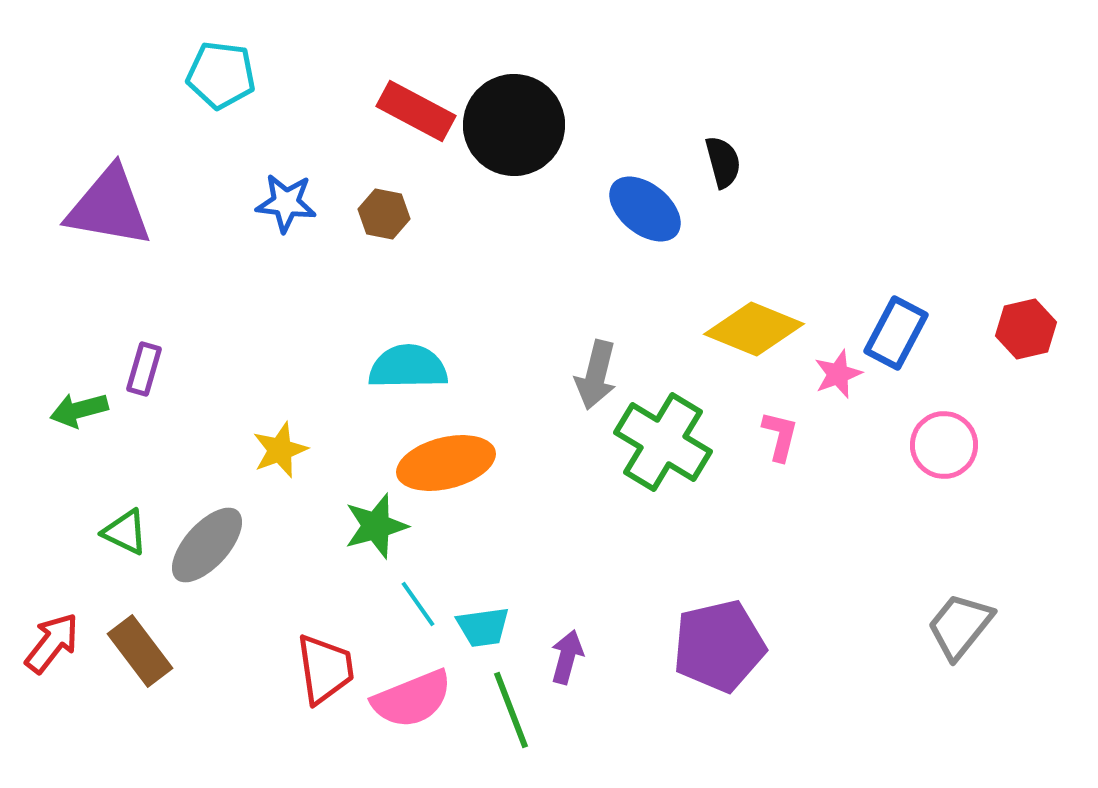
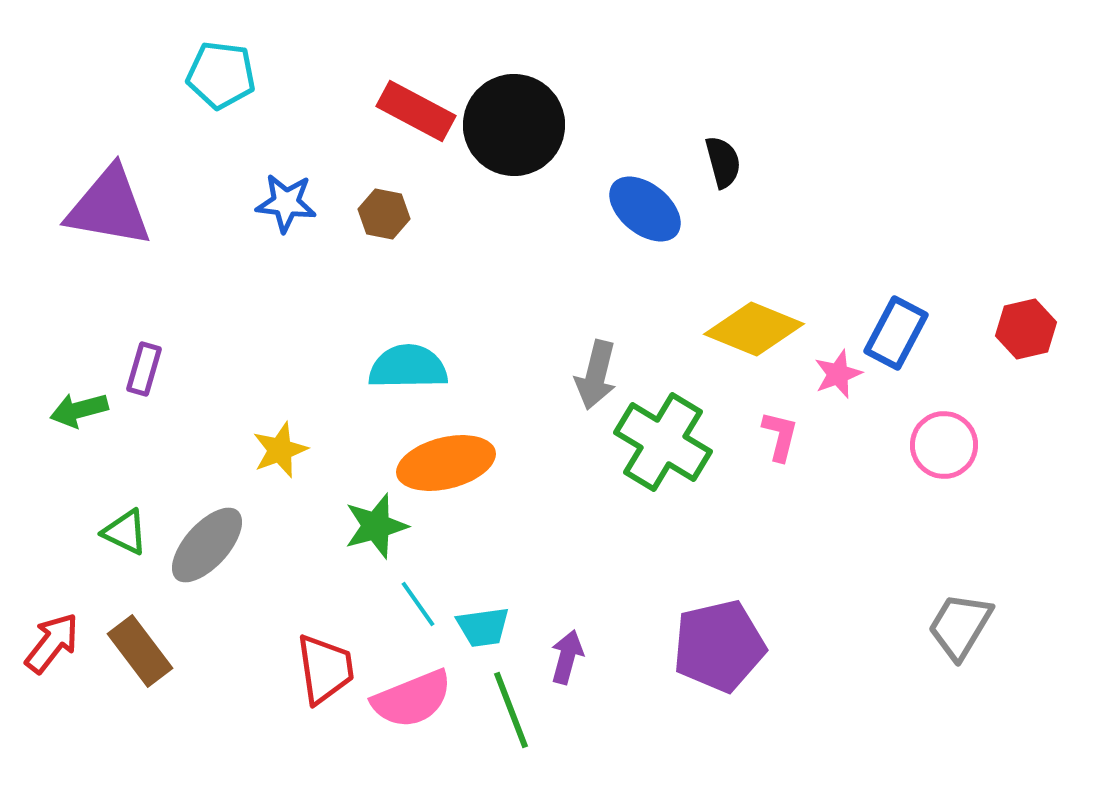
gray trapezoid: rotated 8 degrees counterclockwise
